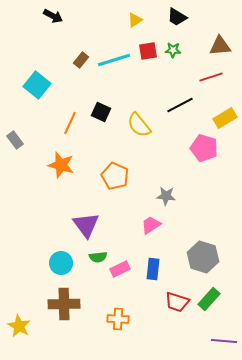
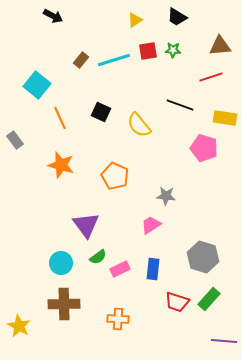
black line: rotated 48 degrees clockwise
yellow rectangle: rotated 40 degrees clockwise
orange line: moved 10 px left, 5 px up; rotated 50 degrees counterclockwise
green semicircle: rotated 30 degrees counterclockwise
